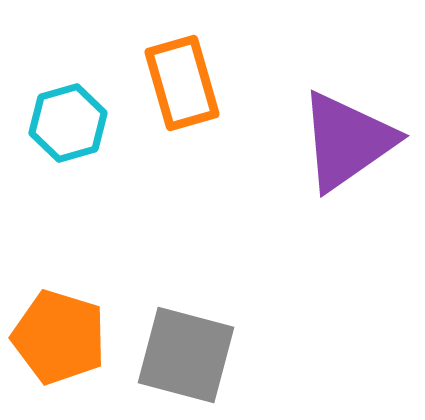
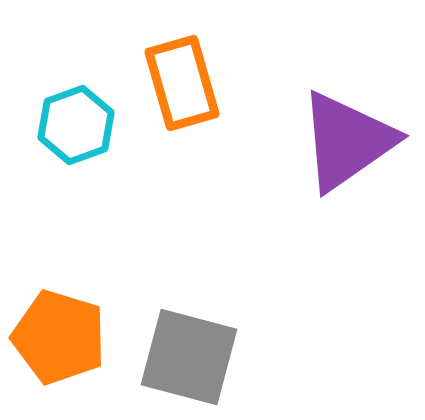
cyan hexagon: moved 8 px right, 2 px down; rotated 4 degrees counterclockwise
gray square: moved 3 px right, 2 px down
